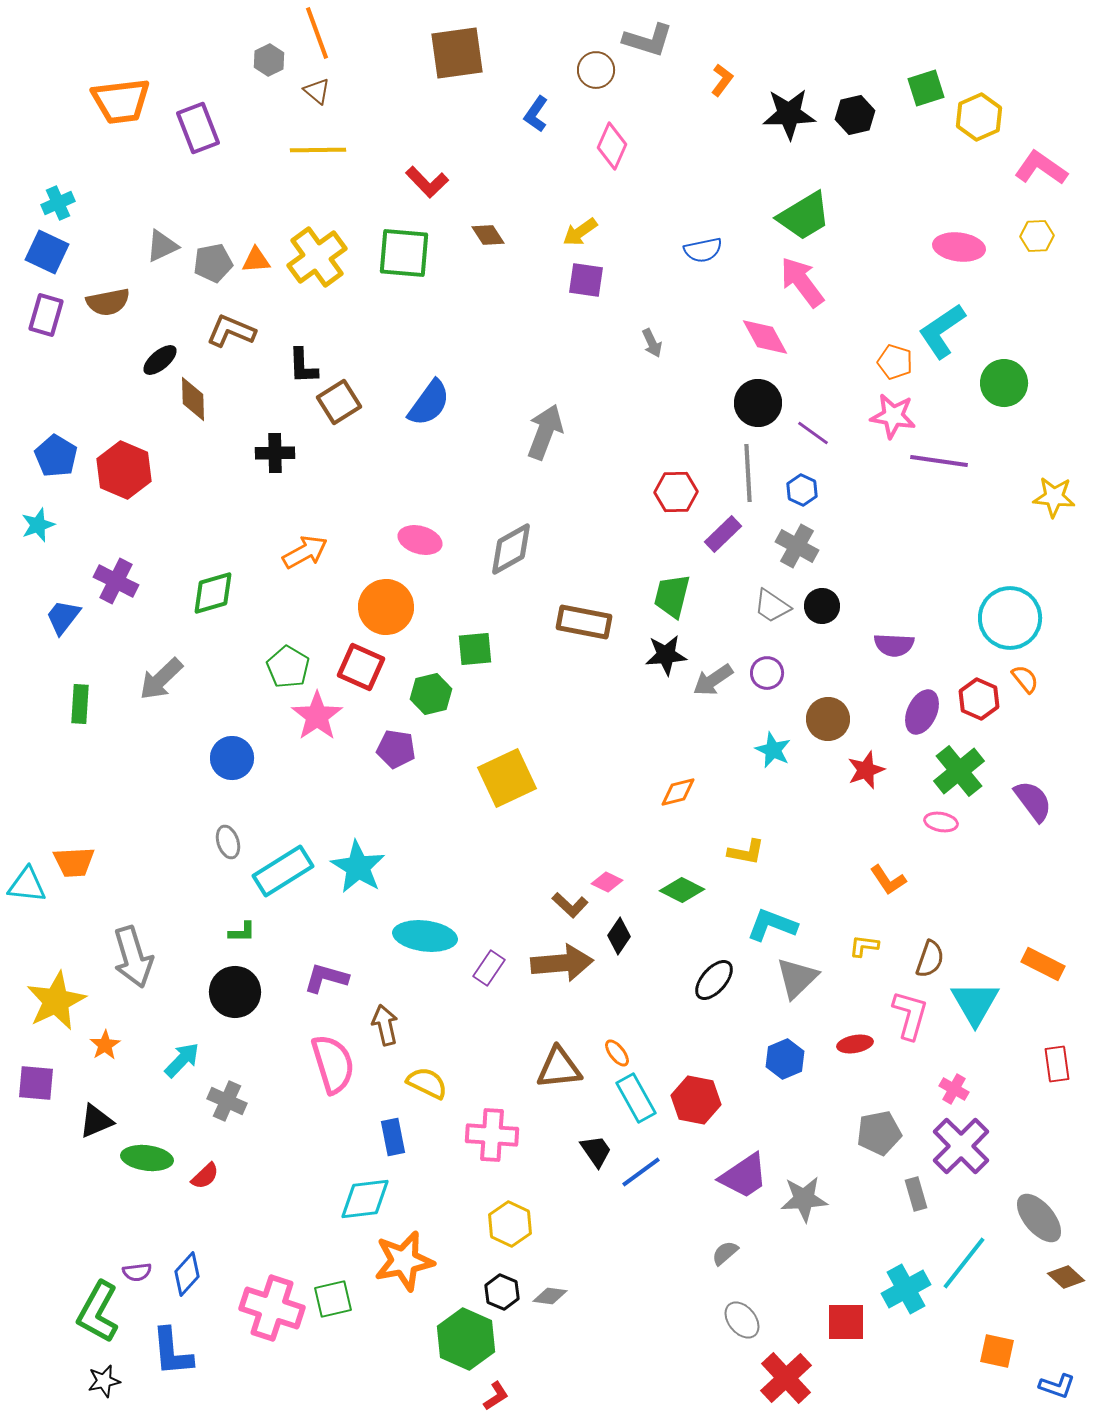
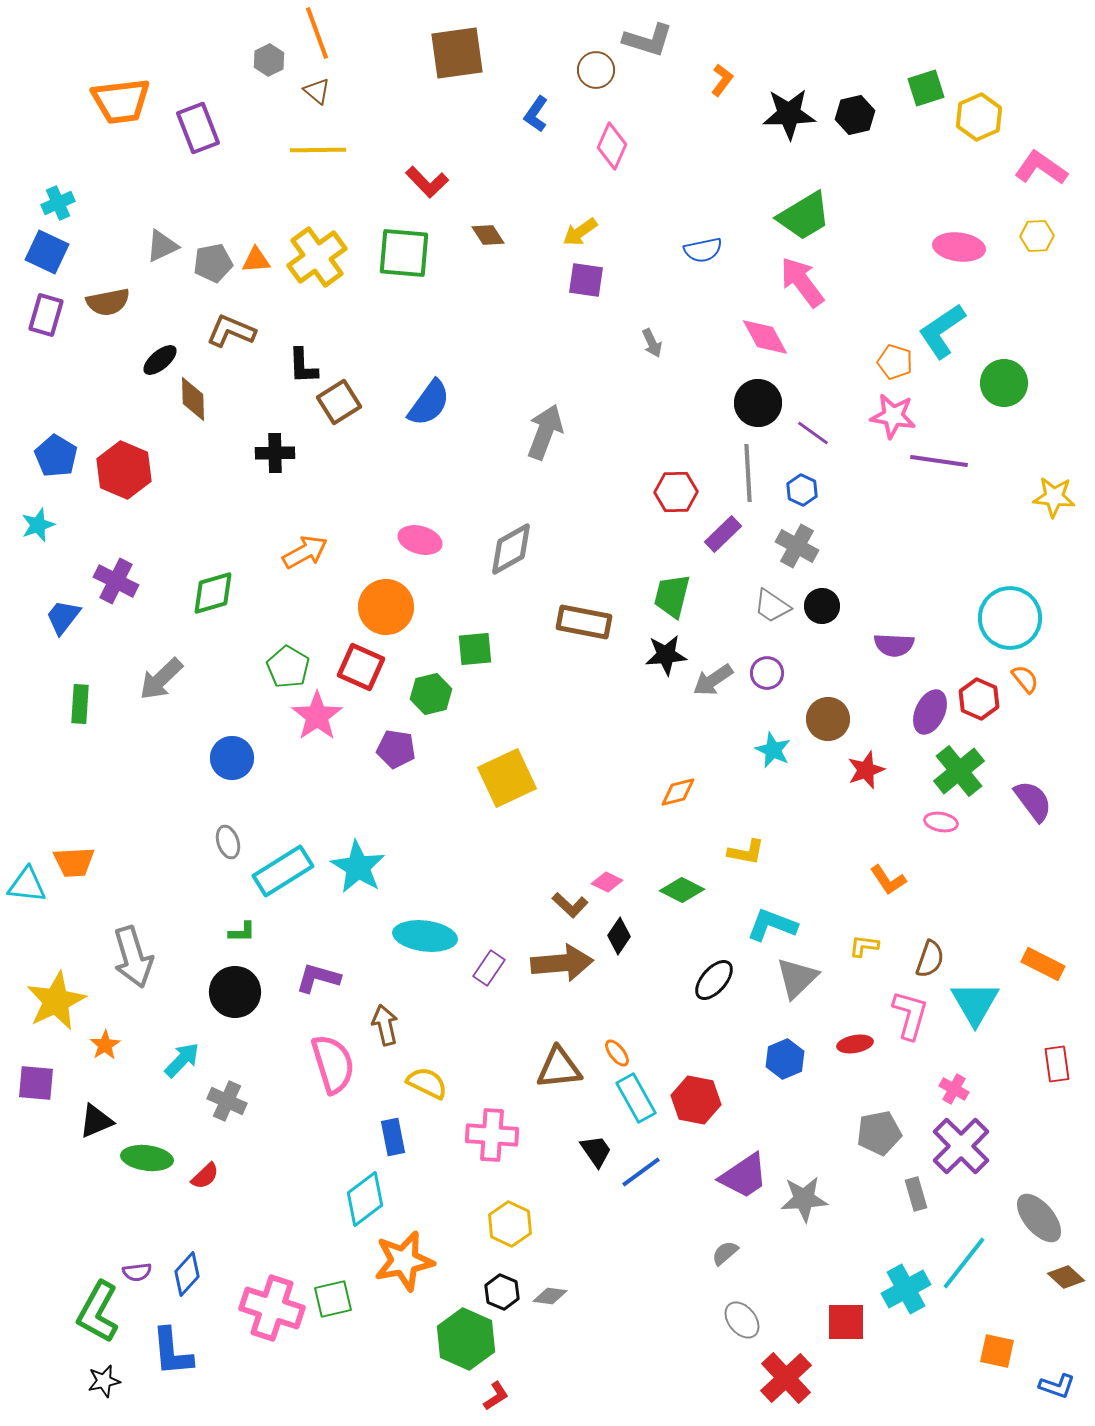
purple ellipse at (922, 712): moved 8 px right
purple L-shape at (326, 978): moved 8 px left
cyan diamond at (365, 1199): rotated 30 degrees counterclockwise
